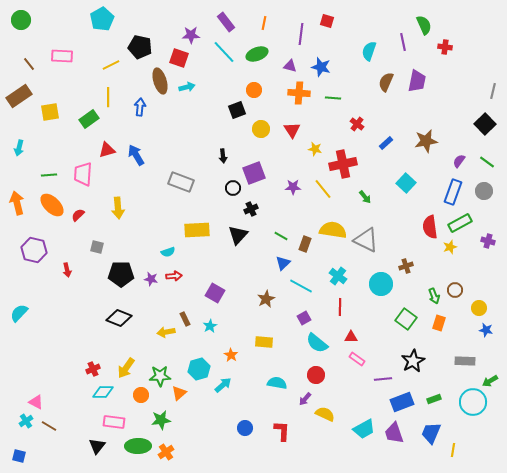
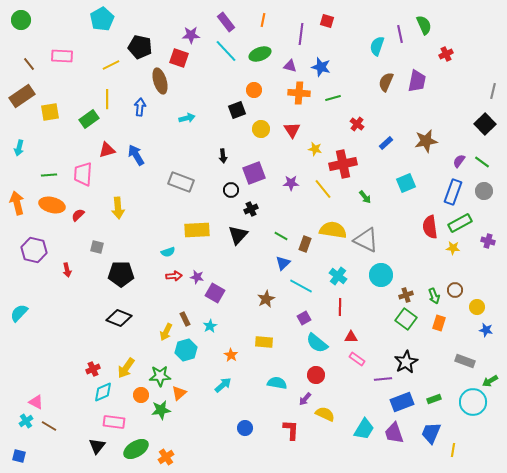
orange line at (264, 23): moved 1 px left, 3 px up
purple line at (403, 42): moved 3 px left, 8 px up
red cross at (445, 47): moved 1 px right, 7 px down; rotated 32 degrees counterclockwise
cyan semicircle at (369, 51): moved 8 px right, 5 px up
cyan line at (224, 52): moved 2 px right, 1 px up
green ellipse at (257, 54): moved 3 px right
cyan arrow at (187, 87): moved 31 px down
brown rectangle at (19, 96): moved 3 px right
yellow line at (108, 97): moved 1 px left, 2 px down
green line at (333, 98): rotated 21 degrees counterclockwise
green line at (487, 162): moved 5 px left
cyan square at (406, 183): rotated 24 degrees clockwise
purple star at (293, 187): moved 2 px left, 4 px up
black circle at (233, 188): moved 2 px left, 2 px down
orange ellipse at (52, 205): rotated 30 degrees counterclockwise
yellow star at (450, 247): moved 3 px right, 1 px down; rotated 24 degrees clockwise
brown cross at (406, 266): moved 29 px down
purple star at (151, 279): moved 46 px right, 2 px up
cyan circle at (381, 284): moved 9 px up
yellow circle at (479, 308): moved 2 px left, 1 px up
yellow arrow at (166, 332): rotated 54 degrees counterclockwise
black star at (413, 361): moved 7 px left, 1 px down
gray rectangle at (465, 361): rotated 18 degrees clockwise
cyan hexagon at (199, 369): moved 13 px left, 19 px up
cyan diamond at (103, 392): rotated 25 degrees counterclockwise
green star at (161, 420): moved 10 px up
cyan trapezoid at (364, 429): rotated 30 degrees counterclockwise
red L-shape at (282, 431): moved 9 px right, 1 px up
green ellipse at (138, 446): moved 2 px left, 3 px down; rotated 30 degrees counterclockwise
orange cross at (166, 452): moved 5 px down
